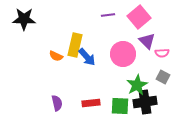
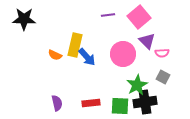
orange semicircle: moved 1 px left, 1 px up
